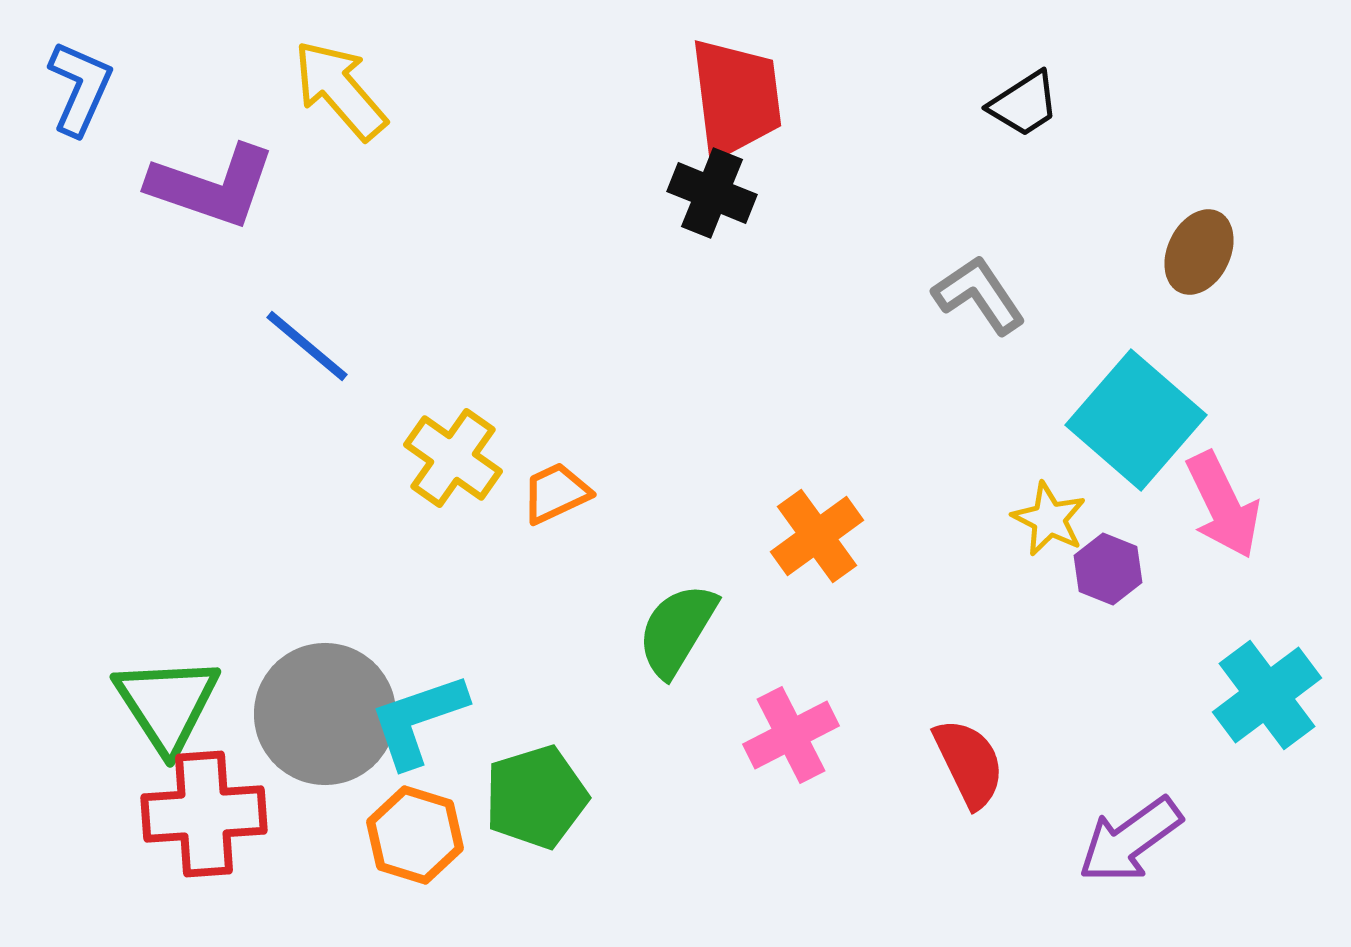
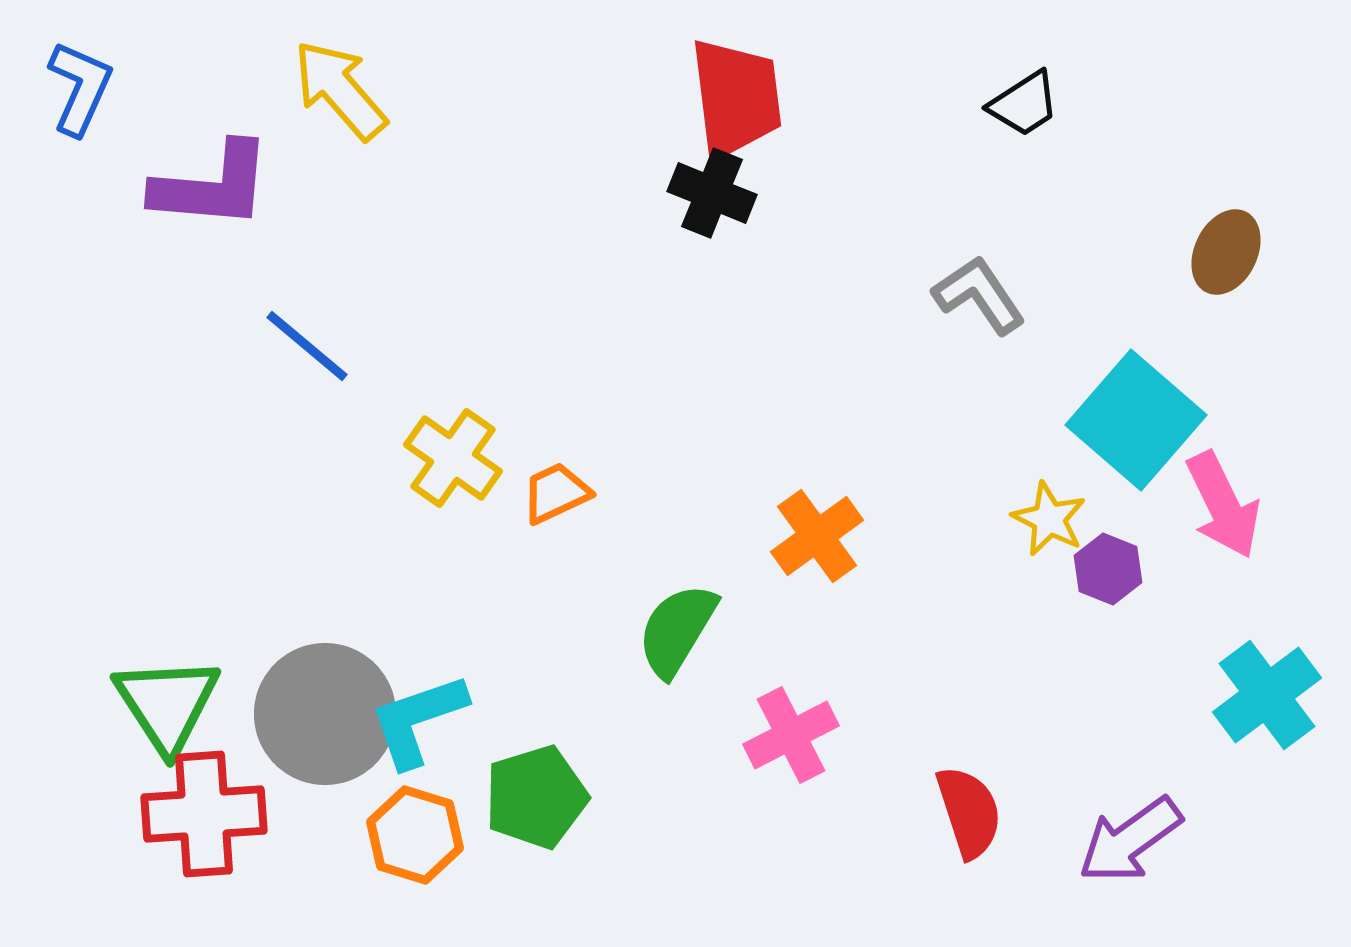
purple L-shape: rotated 14 degrees counterclockwise
brown ellipse: moved 27 px right
red semicircle: moved 49 px down; rotated 8 degrees clockwise
